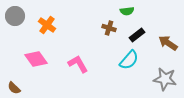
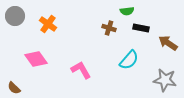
orange cross: moved 1 px right, 1 px up
black rectangle: moved 4 px right, 7 px up; rotated 49 degrees clockwise
pink L-shape: moved 3 px right, 6 px down
gray star: moved 1 px down
